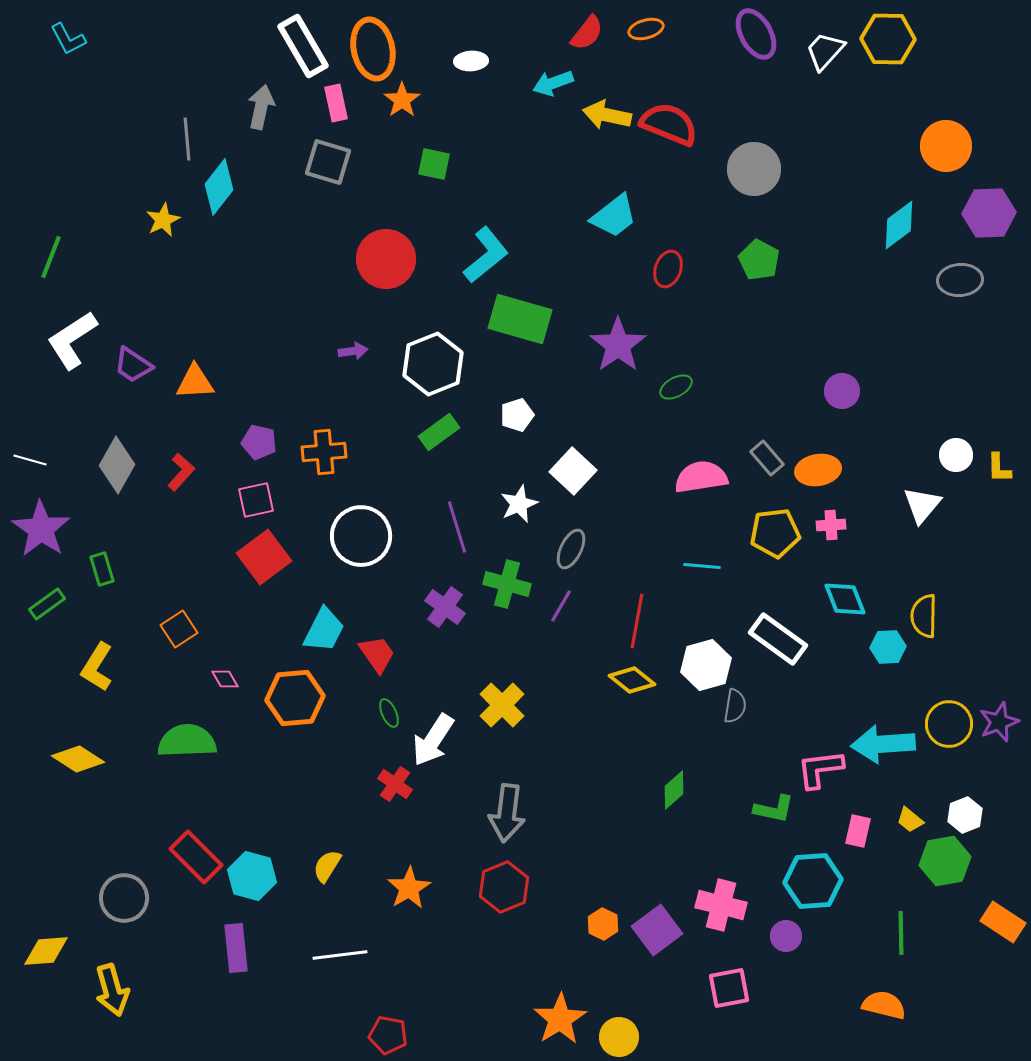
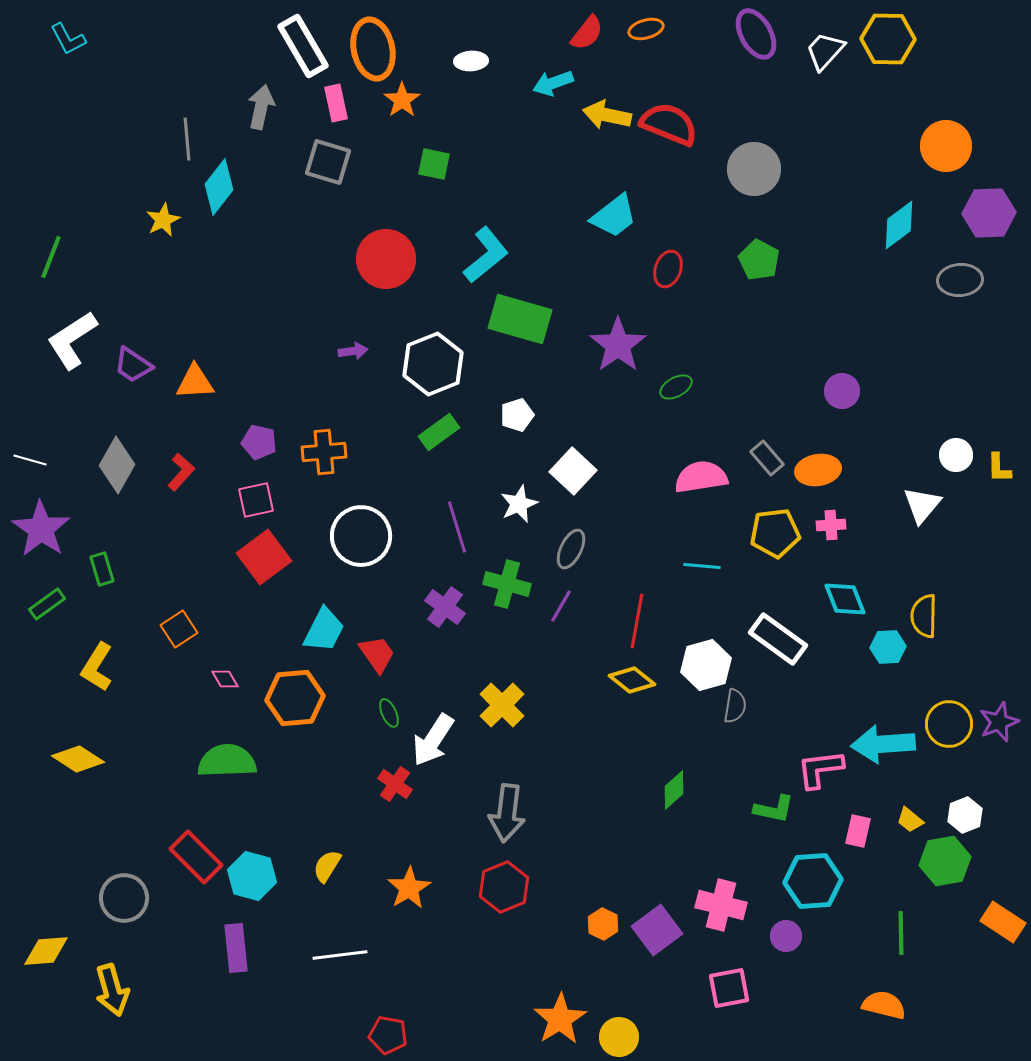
green semicircle at (187, 741): moved 40 px right, 20 px down
